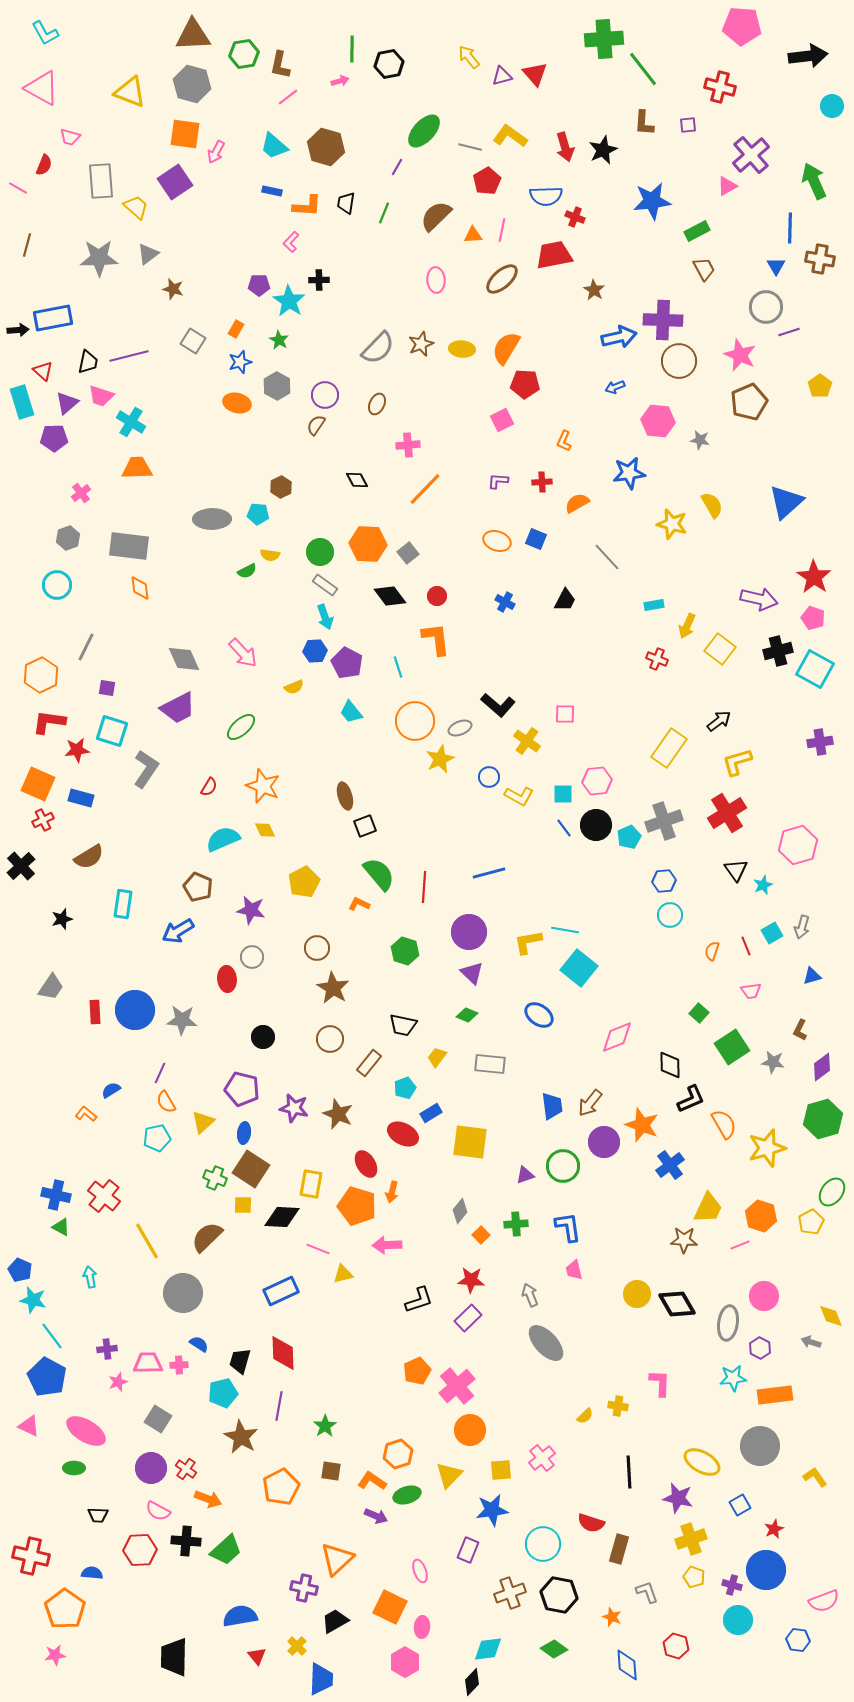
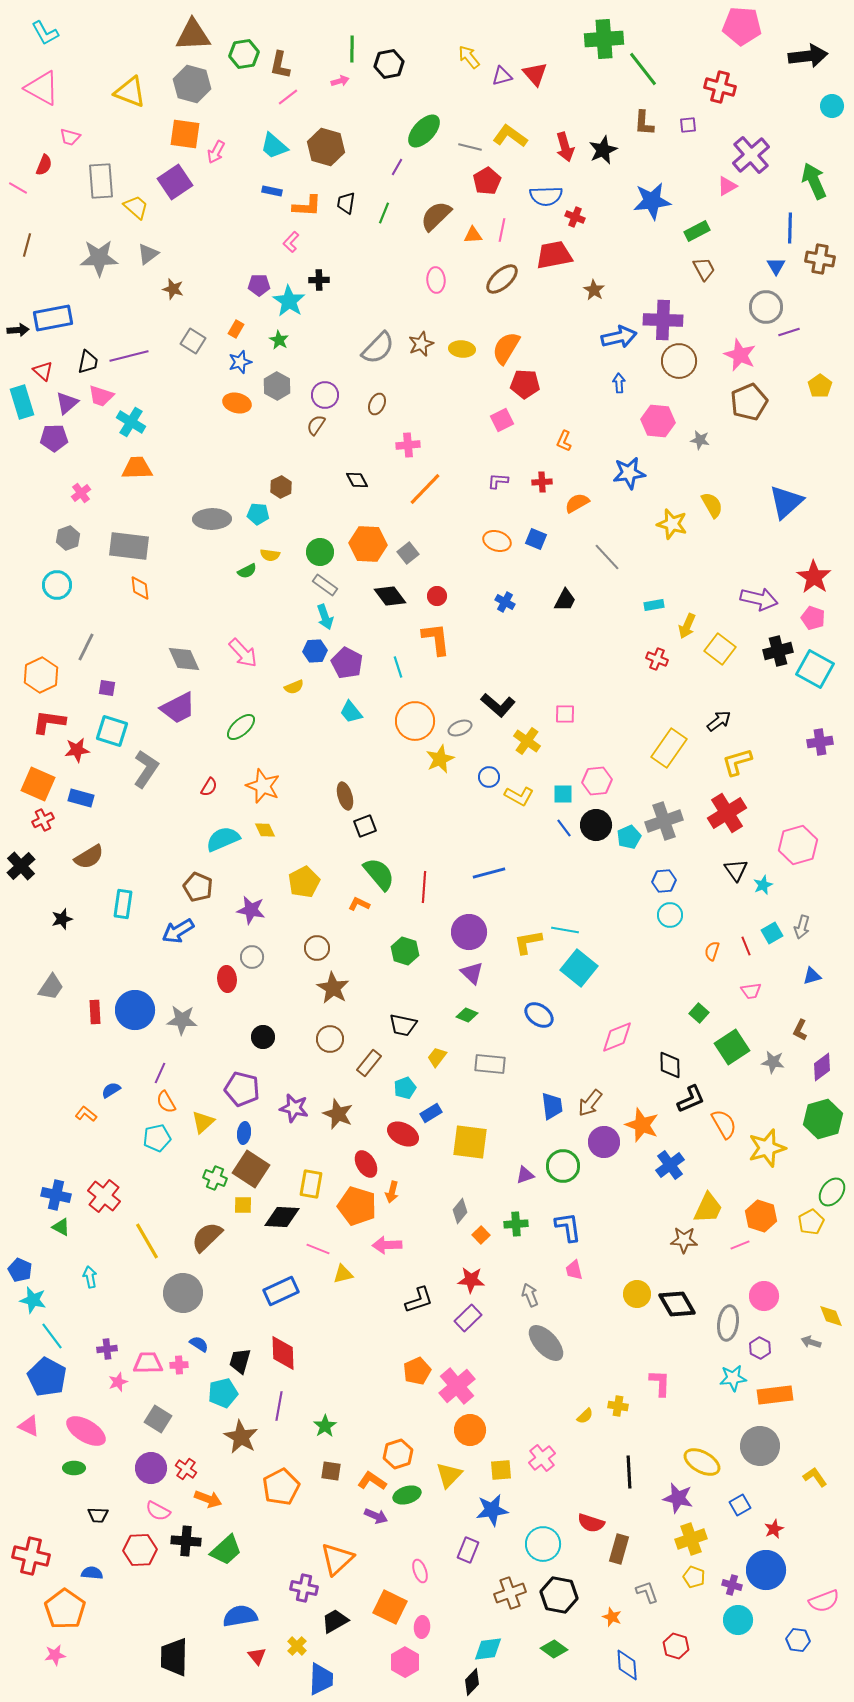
blue arrow at (615, 387): moved 4 px right, 4 px up; rotated 108 degrees clockwise
